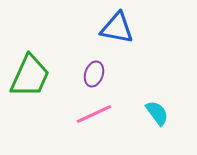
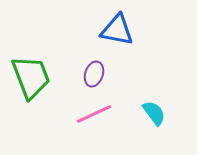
blue triangle: moved 2 px down
green trapezoid: moved 1 px right, 1 px down; rotated 45 degrees counterclockwise
cyan semicircle: moved 3 px left
